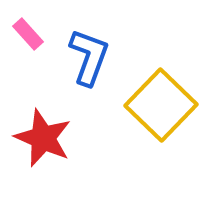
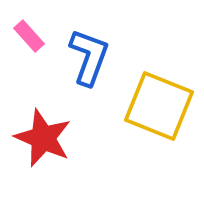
pink rectangle: moved 1 px right, 2 px down
yellow square: moved 2 px left, 1 px down; rotated 22 degrees counterclockwise
